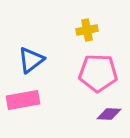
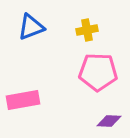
blue triangle: moved 33 px up; rotated 16 degrees clockwise
pink pentagon: moved 1 px up
purple diamond: moved 7 px down
